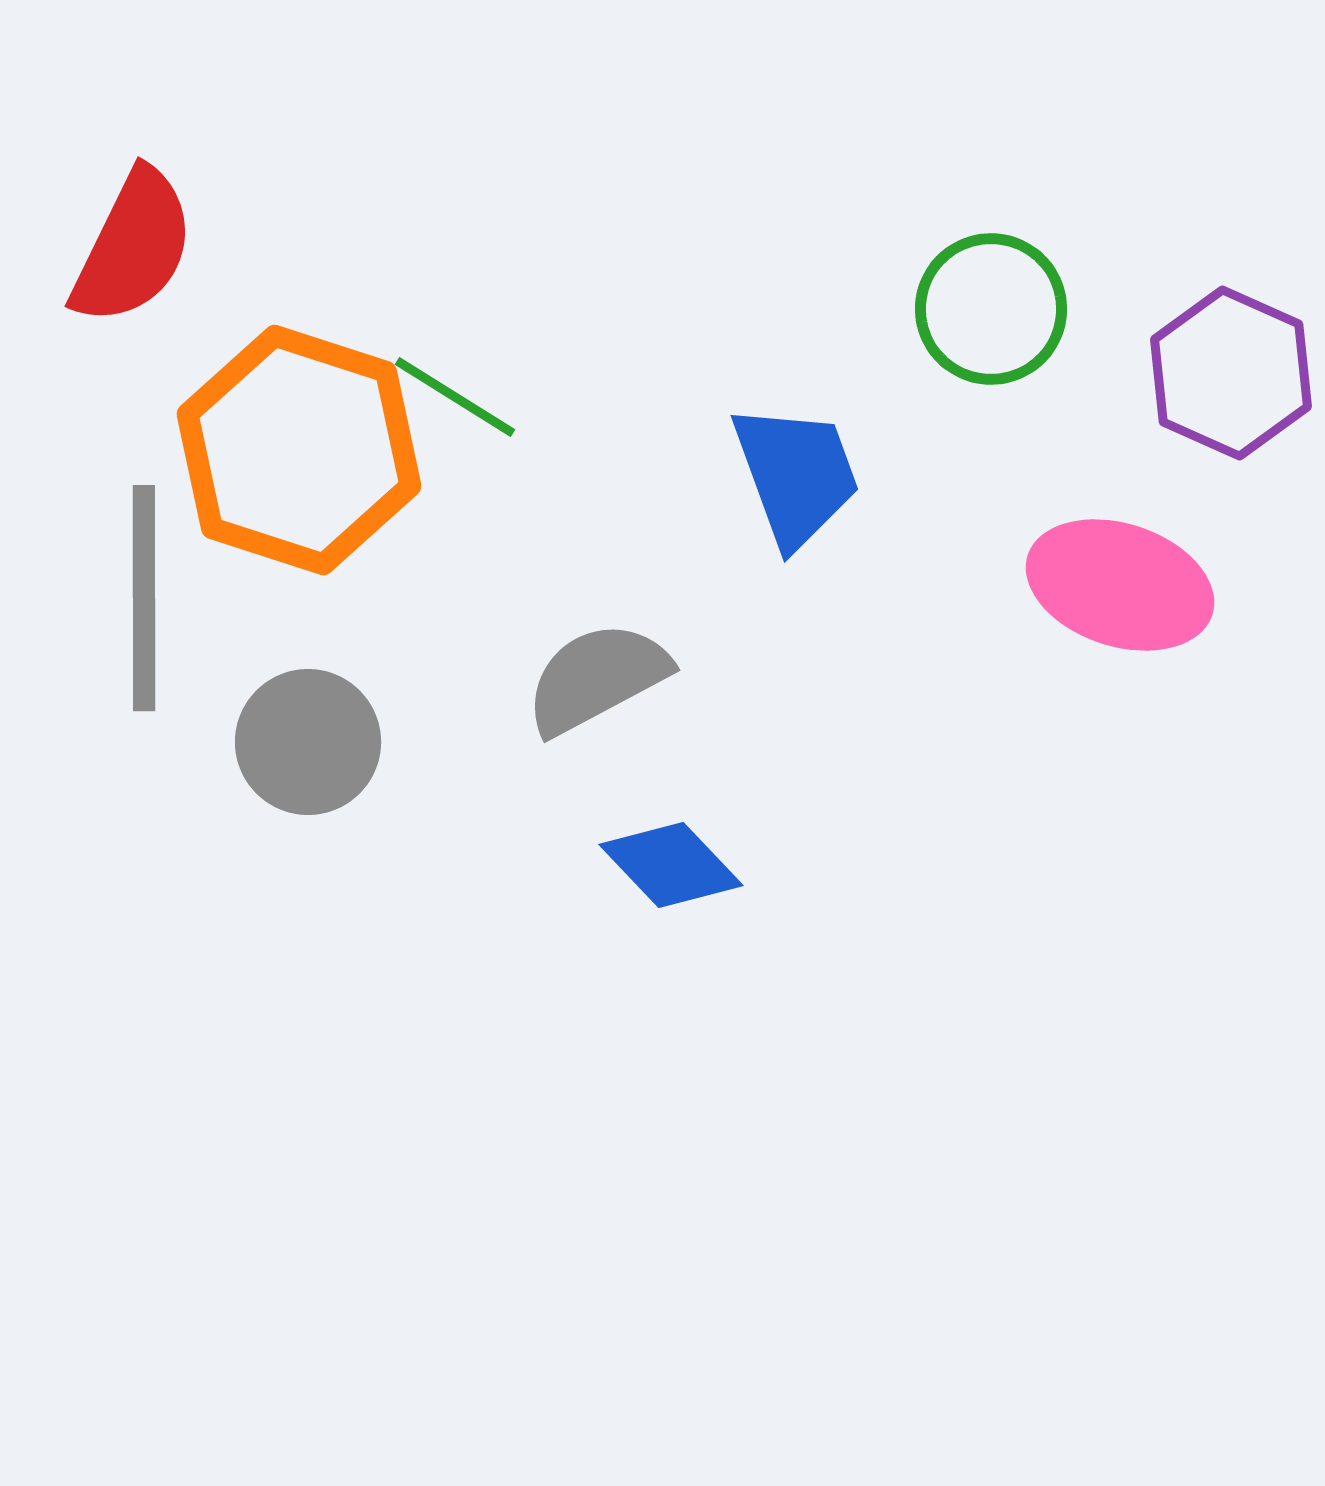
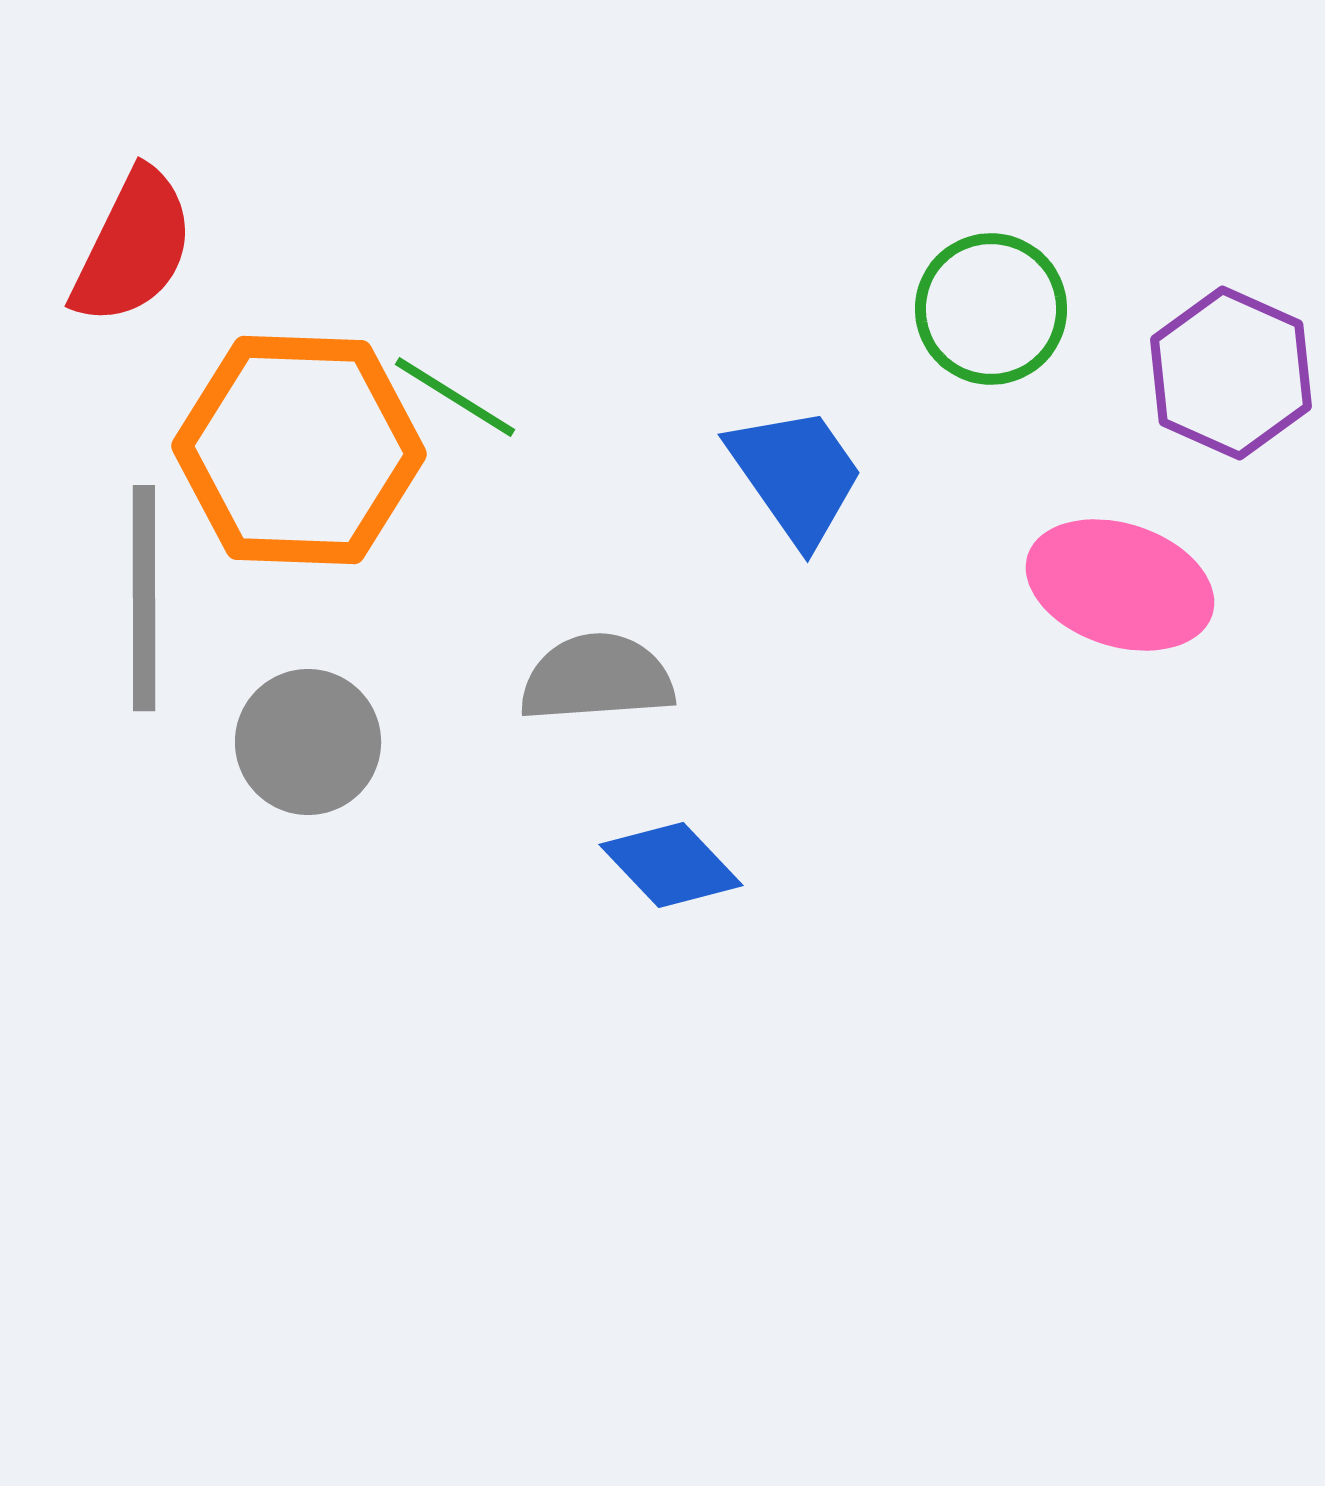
orange hexagon: rotated 16 degrees counterclockwise
blue trapezoid: rotated 15 degrees counterclockwise
gray semicircle: rotated 24 degrees clockwise
